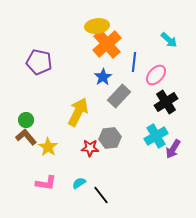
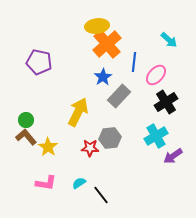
purple arrow: moved 7 px down; rotated 24 degrees clockwise
